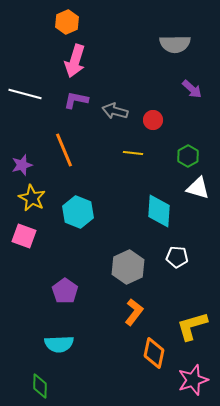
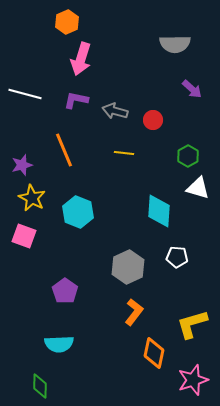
pink arrow: moved 6 px right, 2 px up
yellow line: moved 9 px left
yellow L-shape: moved 2 px up
